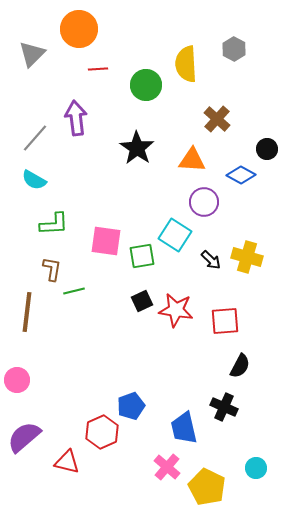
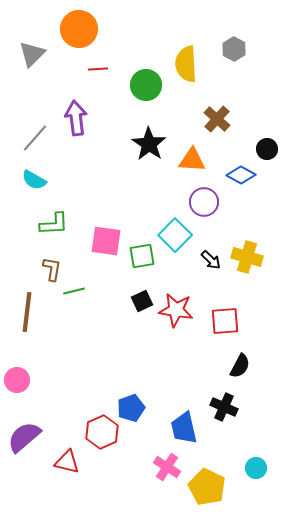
black star: moved 12 px right, 4 px up
cyan square: rotated 12 degrees clockwise
blue pentagon: moved 2 px down
pink cross: rotated 8 degrees counterclockwise
